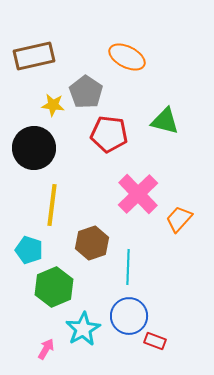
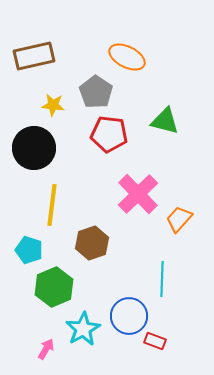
gray pentagon: moved 10 px right
cyan line: moved 34 px right, 12 px down
